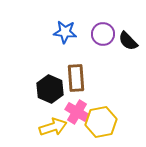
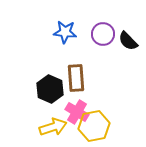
yellow hexagon: moved 7 px left, 4 px down
